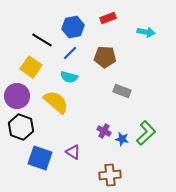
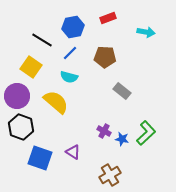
gray rectangle: rotated 18 degrees clockwise
brown cross: rotated 25 degrees counterclockwise
